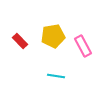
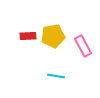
red rectangle: moved 8 px right, 5 px up; rotated 49 degrees counterclockwise
